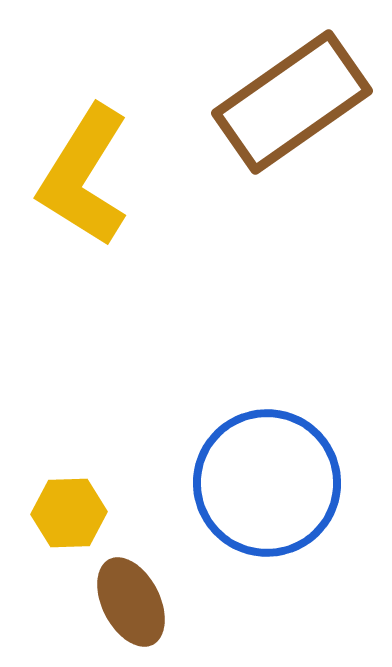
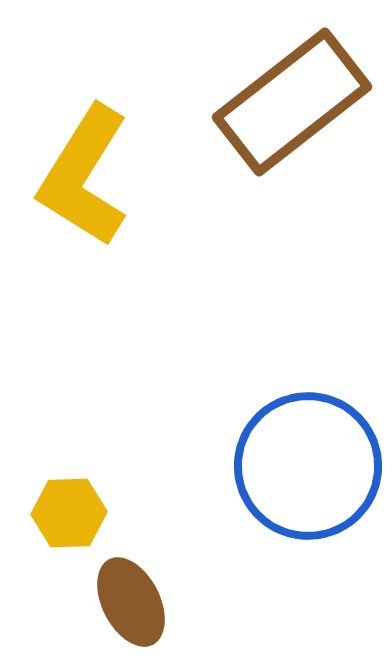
brown rectangle: rotated 3 degrees counterclockwise
blue circle: moved 41 px right, 17 px up
